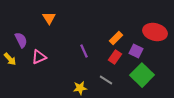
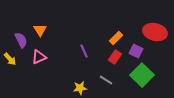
orange triangle: moved 9 px left, 12 px down
